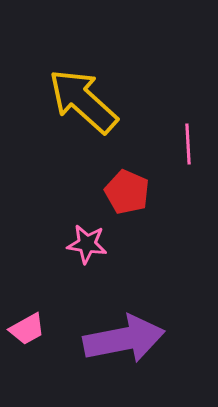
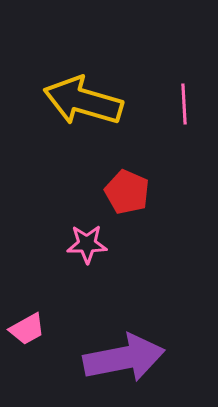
yellow arrow: rotated 26 degrees counterclockwise
pink line: moved 4 px left, 40 px up
pink star: rotated 9 degrees counterclockwise
purple arrow: moved 19 px down
